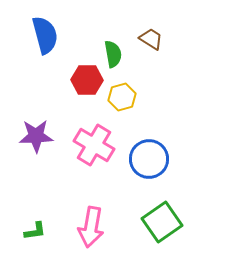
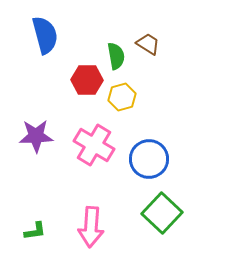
brown trapezoid: moved 3 px left, 5 px down
green semicircle: moved 3 px right, 2 px down
green square: moved 9 px up; rotated 12 degrees counterclockwise
pink arrow: rotated 6 degrees counterclockwise
